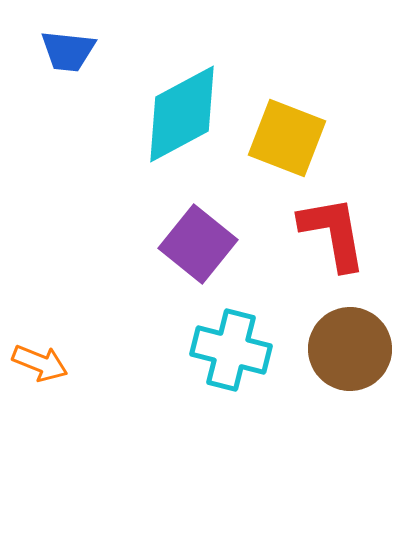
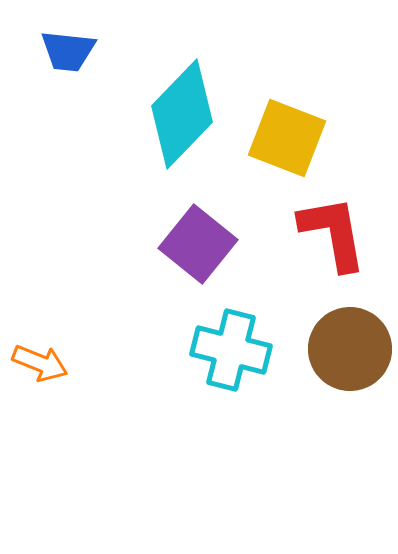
cyan diamond: rotated 18 degrees counterclockwise
